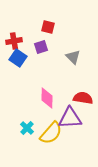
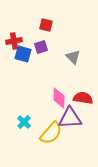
red square: moved 2 px left, 2 px up
blue square: moved 5 px right, 4 px up; rotated 18 degrees counterclockwise
pink diamond: moved 12 px right
cyan cross: moved 3 px left, 6 px up
